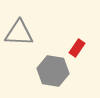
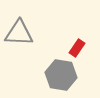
gray hexagon: moved 8 px right, 4 px down
